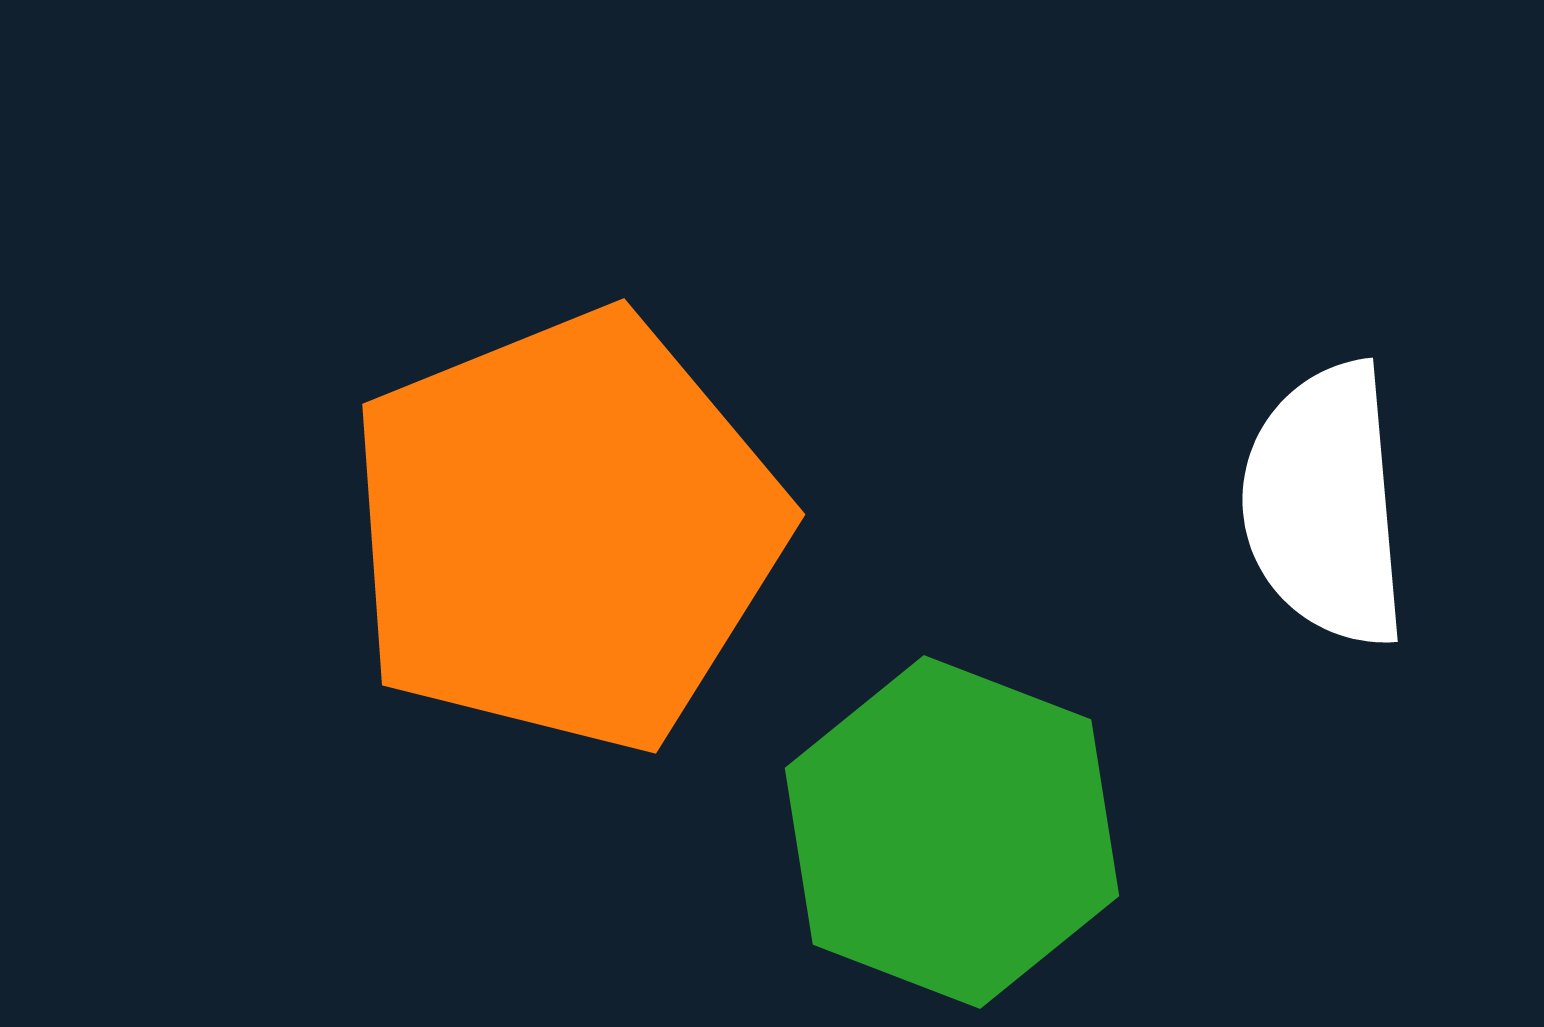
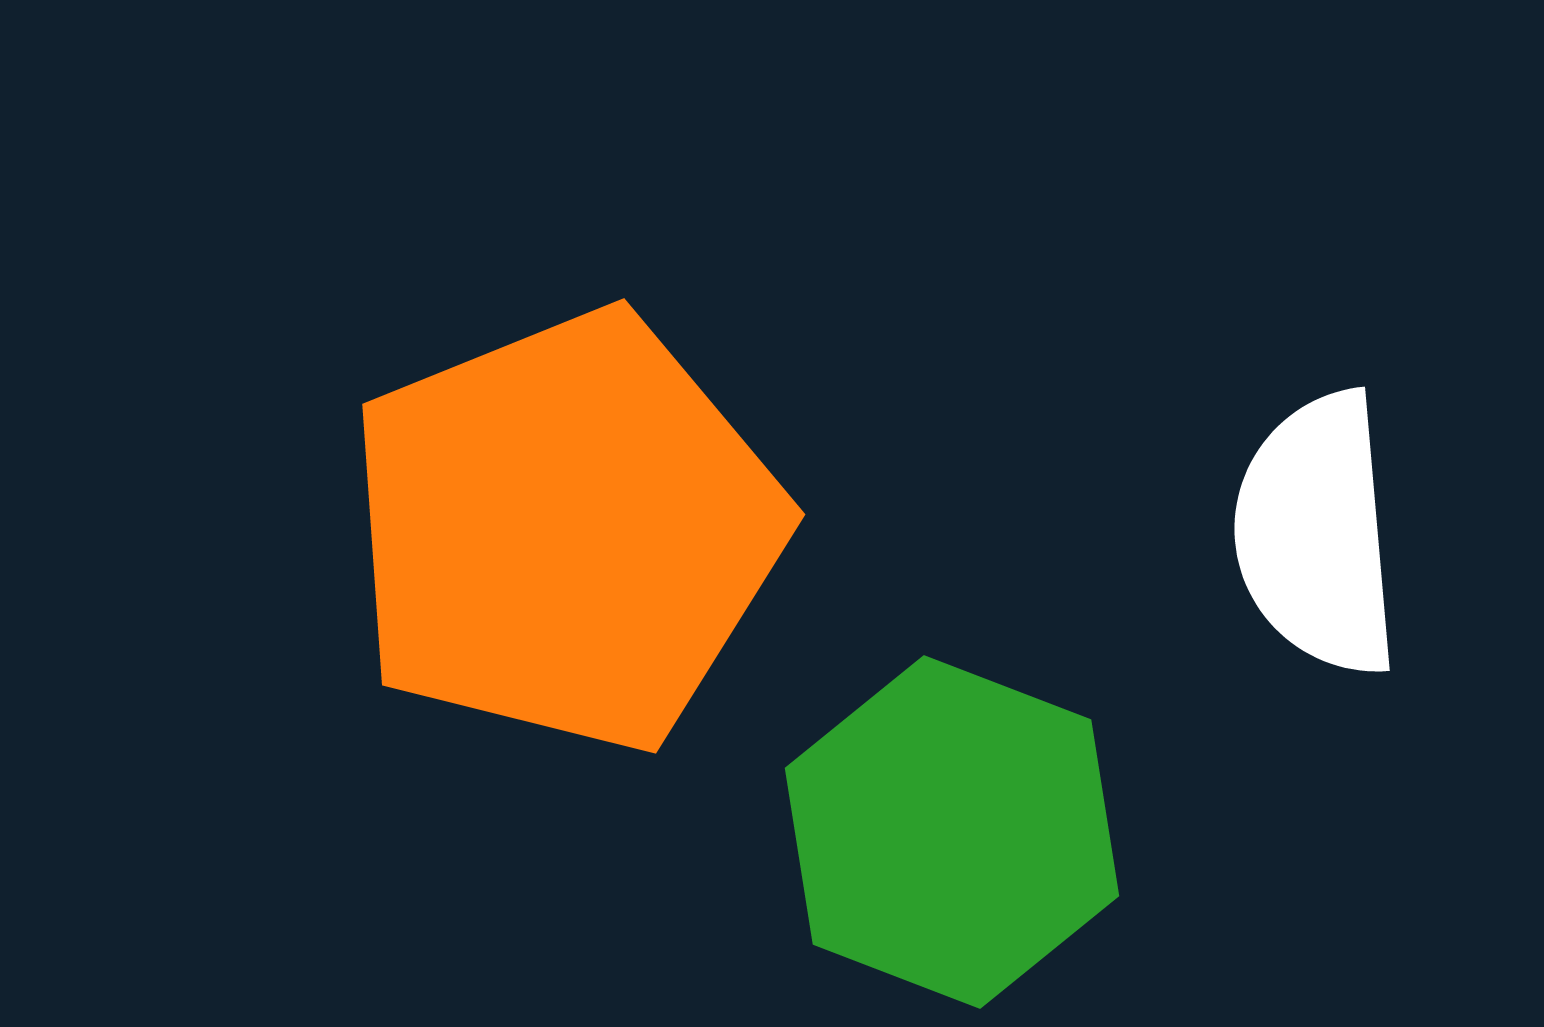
white semicircle: moved 8 px left, 29 px down
